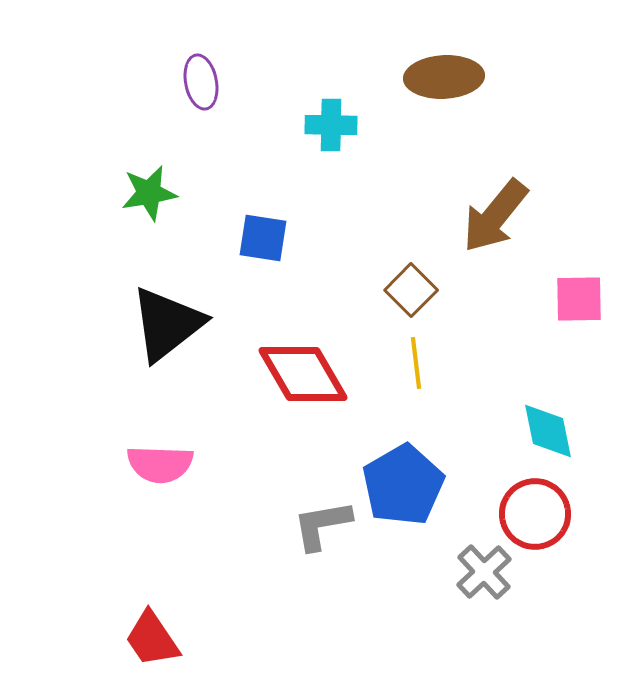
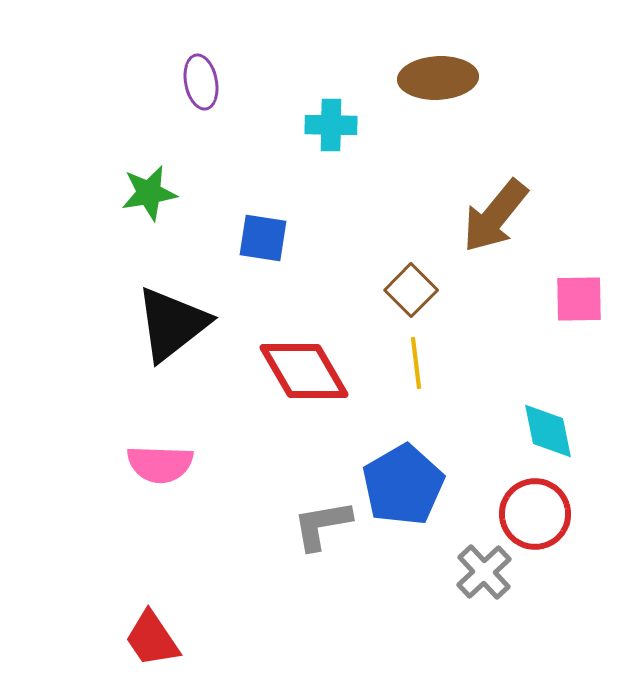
brown ellipse: moved 6 px left, 1 px down
black triangle: moved 5 px right
red diamond: moved 1 px right, 3 px up
